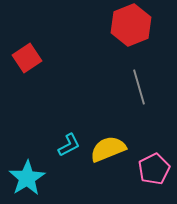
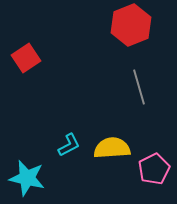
red square: moved 1 px left
yellow semicircle: moved 4 px right, 1 px up; rotated 18 degrees clockwise
cyan star: rotated 27 degrees counterclockwise
